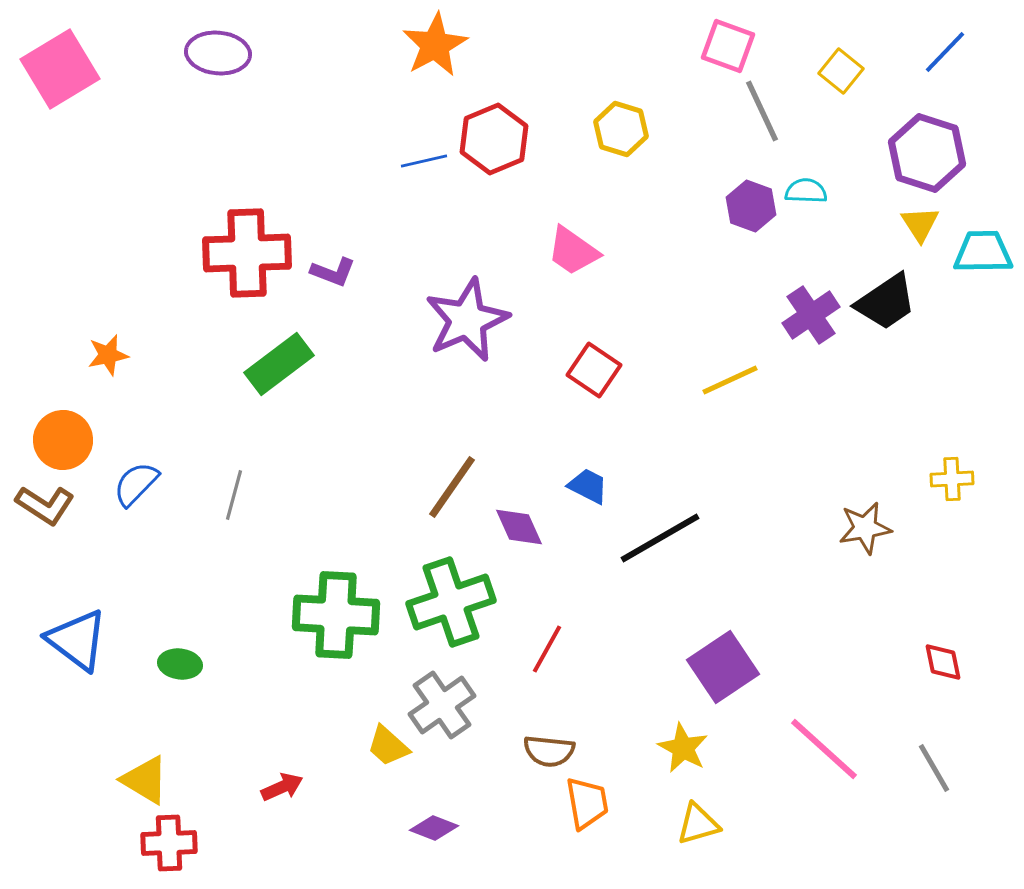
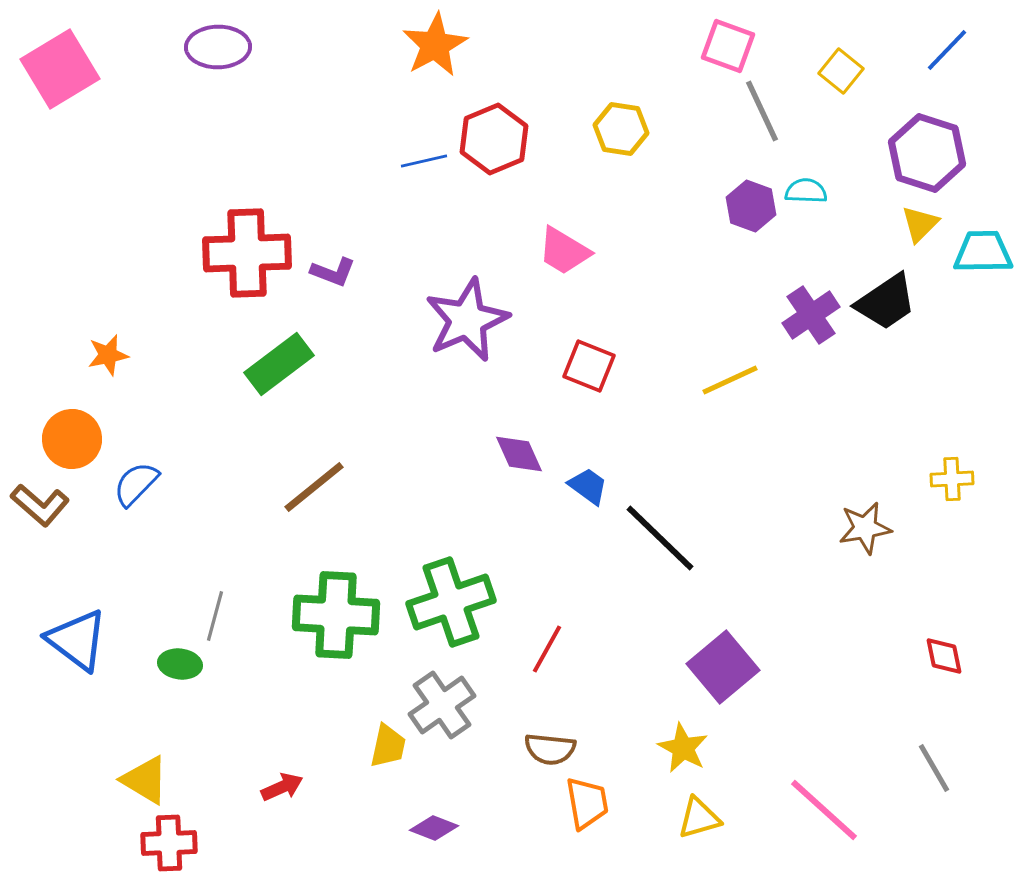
blue line at (945, 52): moved 2 px right, 2 px up
purple ellipse at (218, 53): moved 6 px up; rotated 6 degrees counterclockwise
yellow hexagon at (621, 129): rotated 8 degrees counterclockwise
yellow triangle at (920, 224): rotated 18 degrees clockwise
pink trapezoid at (573, 251): moved 9 px left; rotated 4 degrees counterclockwise
red square at (594, 370): moved 5 px left, 4 px up; rotated 12 degrees counterclockwise
orange circle at (63, 440): moved 9 px right, 1 px up
blue trapezoid at (588, 486): rotated 9 degrees clockwise
brown line at (452, 487): moved 138 px left; rotated 16 degrees clockwise
gray line at (234, 495): moved 19 px left, 121 px down
brown L-shape at (45, 505): moved 5 px left; rotated 8 degrees clockwise
purple diamond at (519, 527): moved 73 px up
black line at (660, 538): rotated 74 degrees clockwise
red diamond at (943, 662): moved 1 px right, 6 px up
purple square at (723, 667): rotated 6 degrees counterclockwise
yellow trapezoid at (388, 746): rotated 120 degrees counterclockwise
pink line at (824, 749): moved 61 px down
brown semicircle at (549, 751): moved 1 px right, 2 px up
yellow triangle at (698, 824): moved 1 px right, 6 px up
